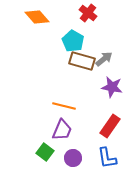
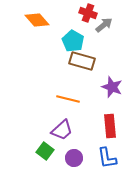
red cross: rotated 18 degrees counterclockwise
orange diamond: moved 3 px down
gray arrow: moved 34 px up
purple star: rotated 10 degrees clockwise
orange line: moved 4 px right, 7 px up
red rectangle: rotated 40 degrees counterclockwise
purple trapezoid: rotated 25 degrees clockwise
green square: moved 1 px up
purple circle: moved 1 px right
